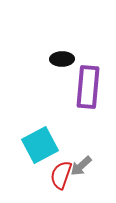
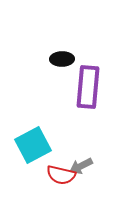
cyan square: moved 7 px left
gray arrow: rotated 15 degrees clockwise
red semicircle: rotated 96 degrees counterclockwise
